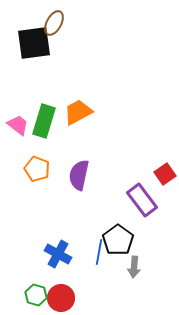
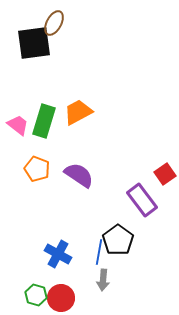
purple semicircle: rotated 112 degrees clockwise
gray arrow: moved 31 px left, 13 px down
